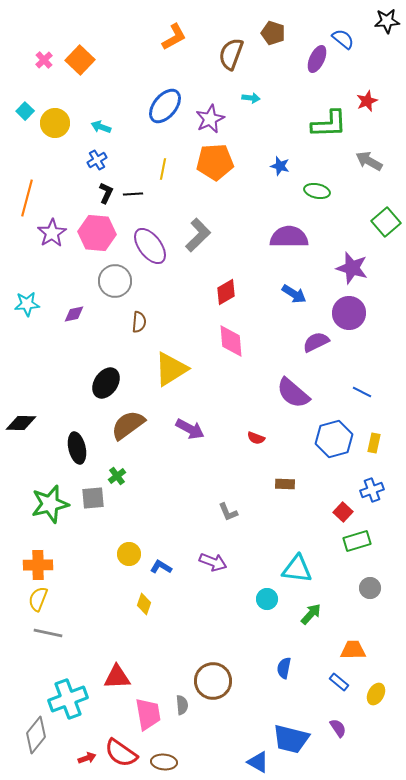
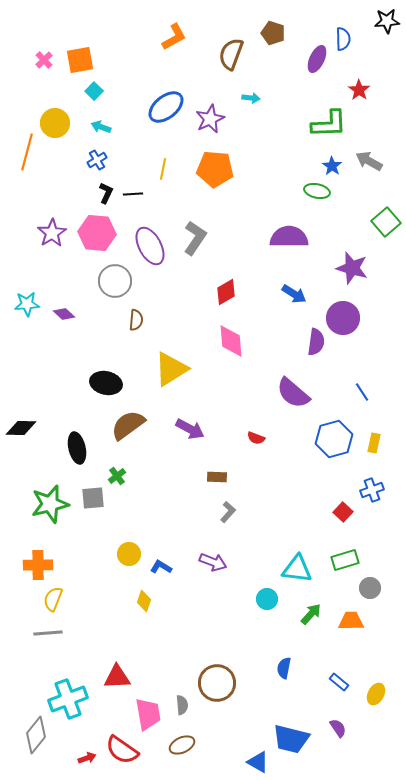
blue semicircle at (343, 39): rotated 50 degrees clockwise
orange square at (80, 60): rotated 36 degrees clockwise
red star at (367, 101): moved 8 px left, 11 px up; rotated 15 degrees counterclockwise
blue ellipse at (165, 106): moved 1 px right, 1 px down; rotated 12 degrees clockwise
cyan square at (25, 111): moved 69 px right, 20 px up
orange pentagon at (215, 162): moved 7 px down; rotated 9 degrees clockwise
blue star at (280, 166): moved 52 px right; rotated 18 degrees clockwise
orange line at (27, 198): moved 46 px up
gray L-shape at (198, 235): moved 3 px left, 3 px down; rotated 12 degrees counterclockwise
purple ellipse at (150, 246): rotated 9 degrees clockwise
purple circle at (349, 313): moved 6 px left, 5 px down
purple diamond at (74, 314): moved 10 px left; rotated 55 degrees clockwise
brown semicircle at (139, 322): moved 3 px left, 2 px up
purple semicircle at (316, 342): rotated 124 degrees clockwise
black ellipse at (106, 383): rotated 68 degrees clockwise
blue line at (362, 392): rotated 30 degrees clockwise
black diamond at (21, 423): moved 5 px down
brown rectangle at (285, 484): moved 68 px left, 7 px up
gray L-shape at (228, 512): rotated 115 degrees counterclockwise
green rectangle at (357, 541): moved 12 px left, 19 px down
yellow semicircle at (38, 599): moved 15 px right
yellow diamond at (144, 604): moved 3 px up
gray line at (48, 633): rotated 16 degrees counterclockwise
orange trapezoid at (353, 650): moved 2 px left, 29 px up
brown circle at (213, 681): moved 4 px right, 2 px down
red semicircle at (121, 753): moved 1 px right, 3 px up
brown ellipse at (164, 762): moved 18 px right, 17 px up; rotated 30 degrees counterclockwise
